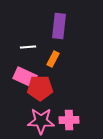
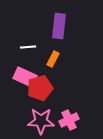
red pentagon: rotated 15 degrees counterclockwise
pink cross: rotated 24 degrees counterclockwise
